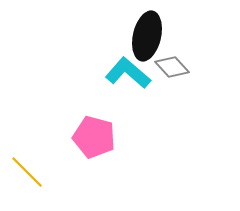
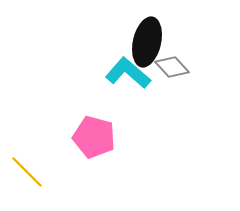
black ellipse: moved 6 px down
